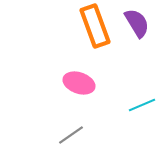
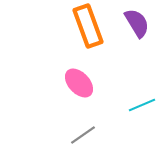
orange rectangle: moved 7 px left
pink ellipse: rotated 28 degrees clockwise
gray line: moved 12 px right
